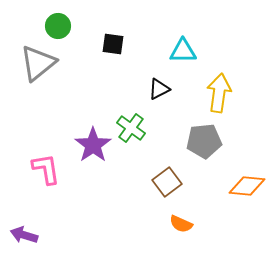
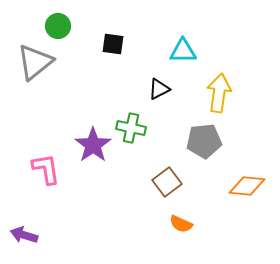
gray triangle: moved 3 px left, 1 px up
green cross: rotated 24 degrees counterclockwise
